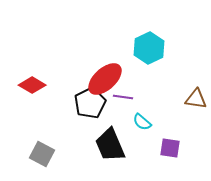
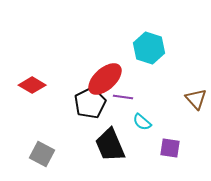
cyan hexagon: rotated 16 degrees counterclockwise
brown triangle: rotated 40 degrees clockwise
